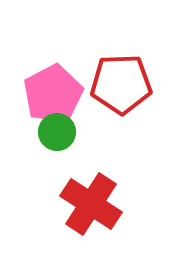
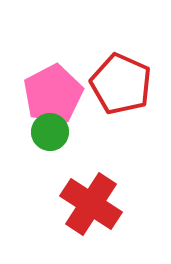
red pentagon: rotated 26 degrees clockwise
green circle: moved 7 px left
